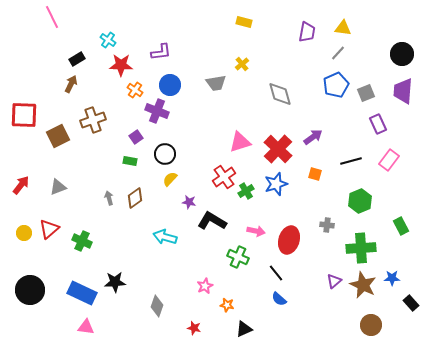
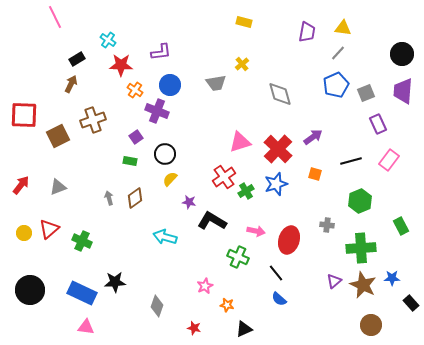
pink line at (52, 17): moved 3 px right
